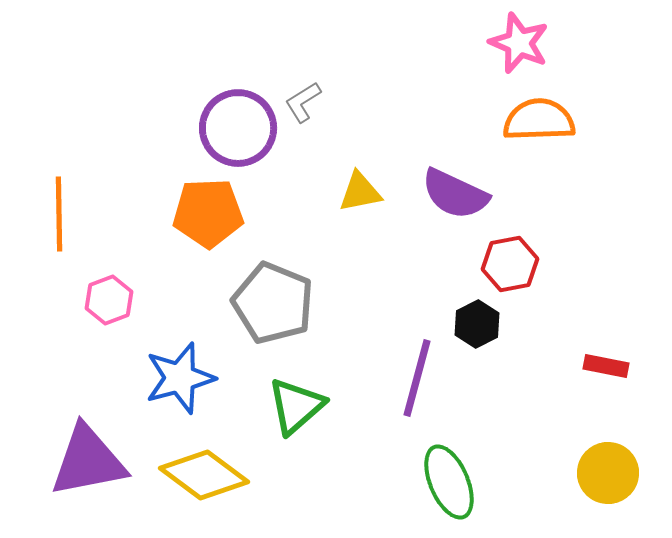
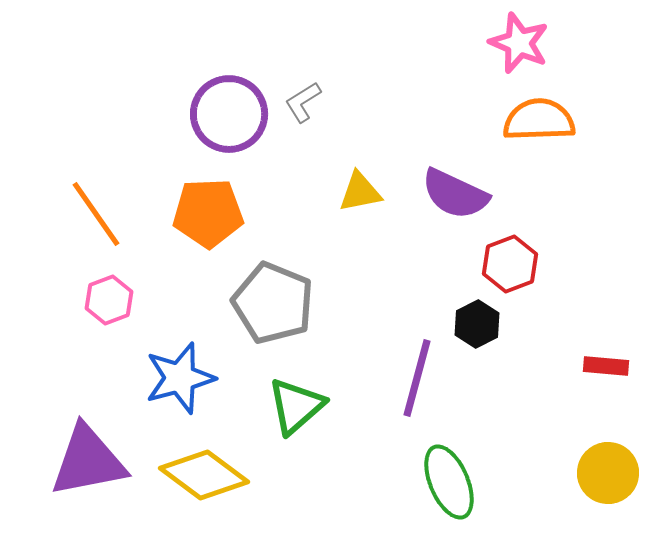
purple circle: moved 9 px left, 14 px up
orange line: moved 37 px right; rotated 34 degrees counterclockwise
red hexagon: rotated 10 degrees counterclockwise
red rectangle: rotated 6 degrees counterclockwise
